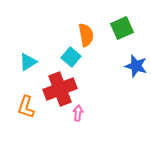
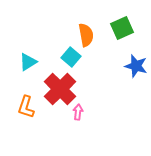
red cross: rotated 24 degrees counterclockwise
pink arrow: moved 1 px up
